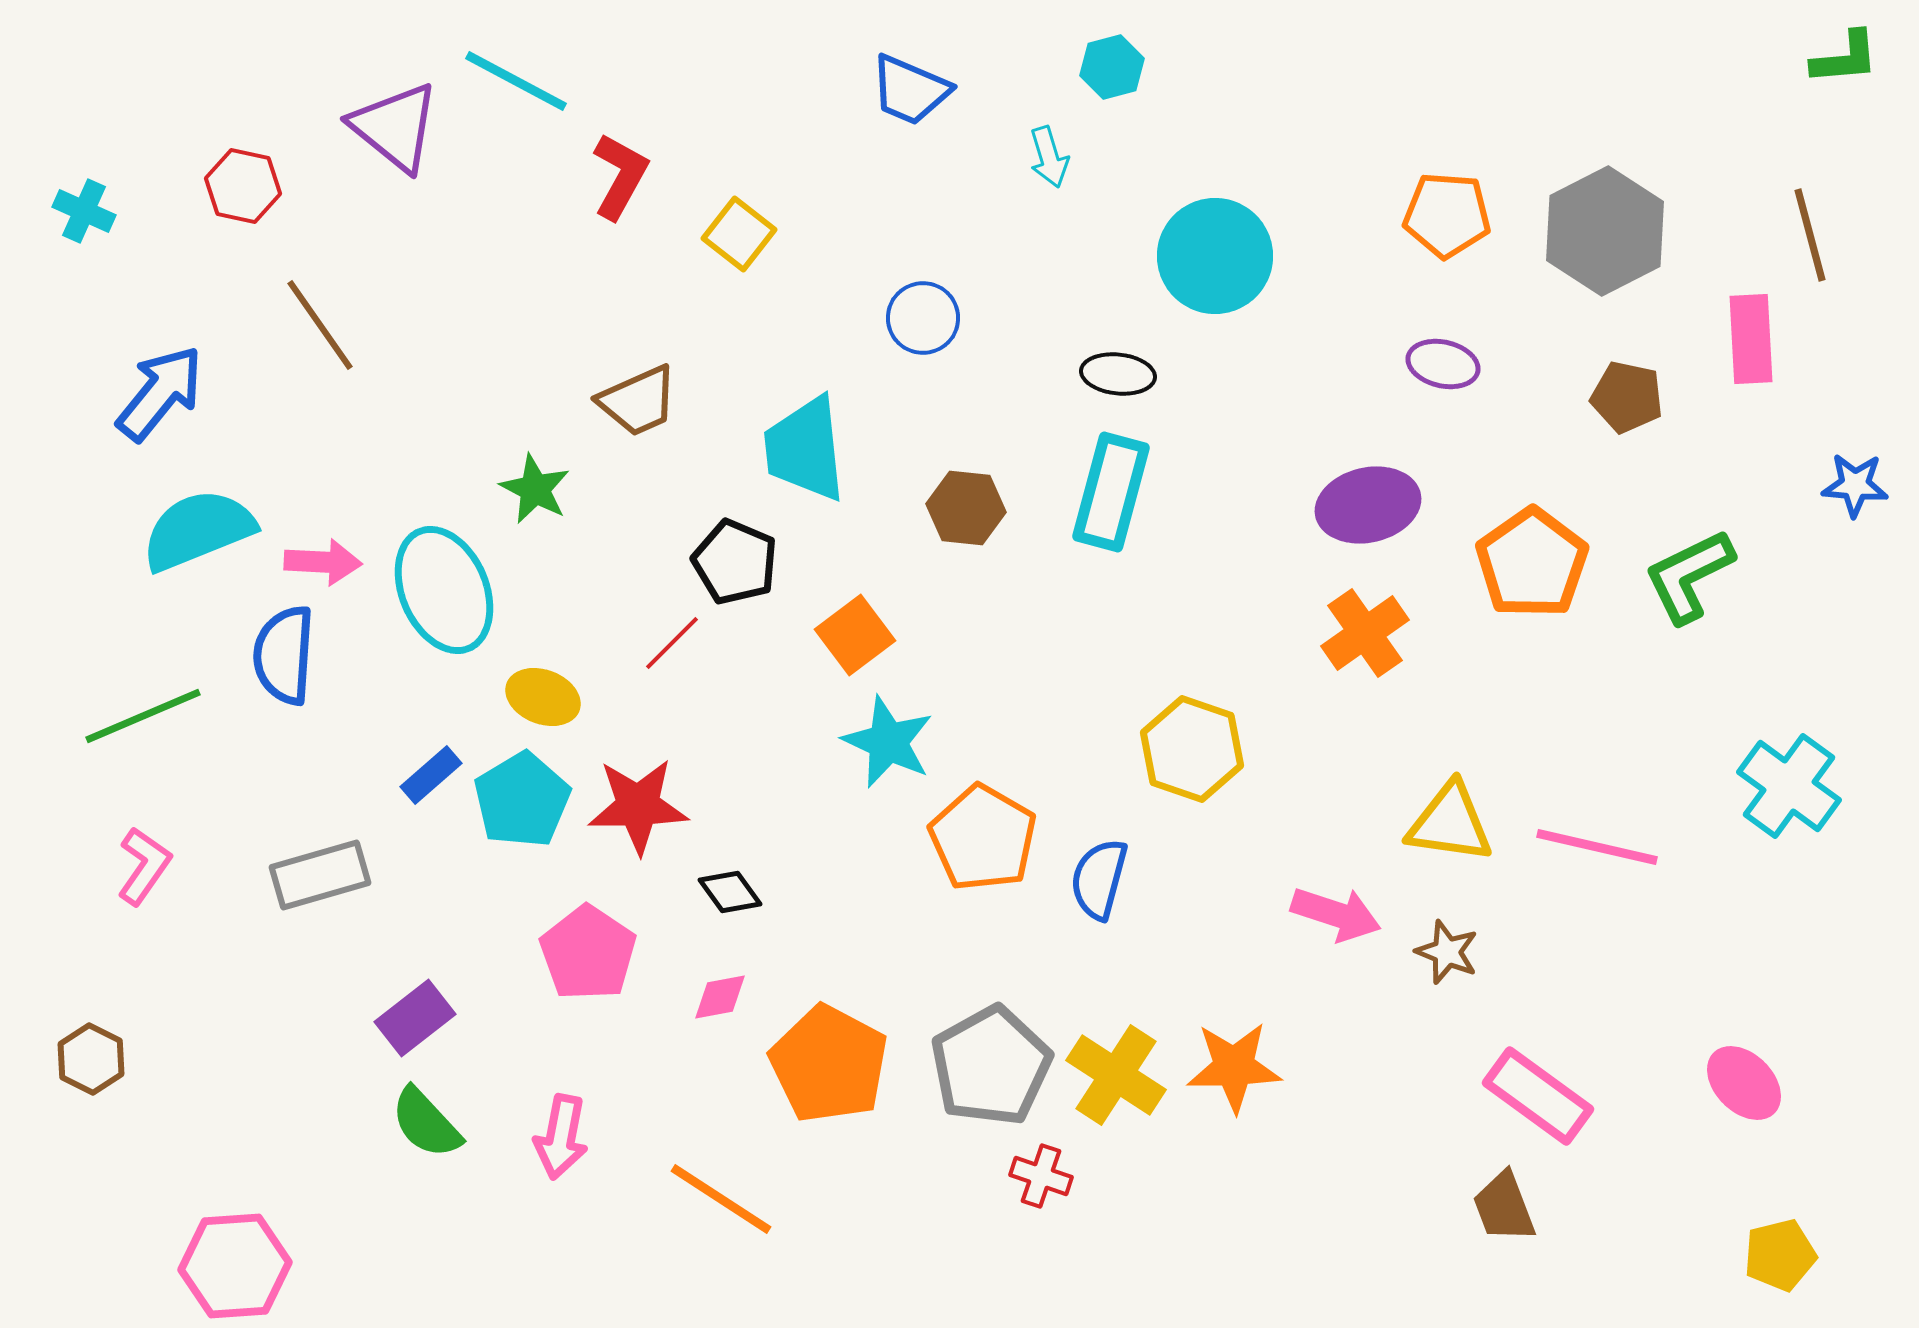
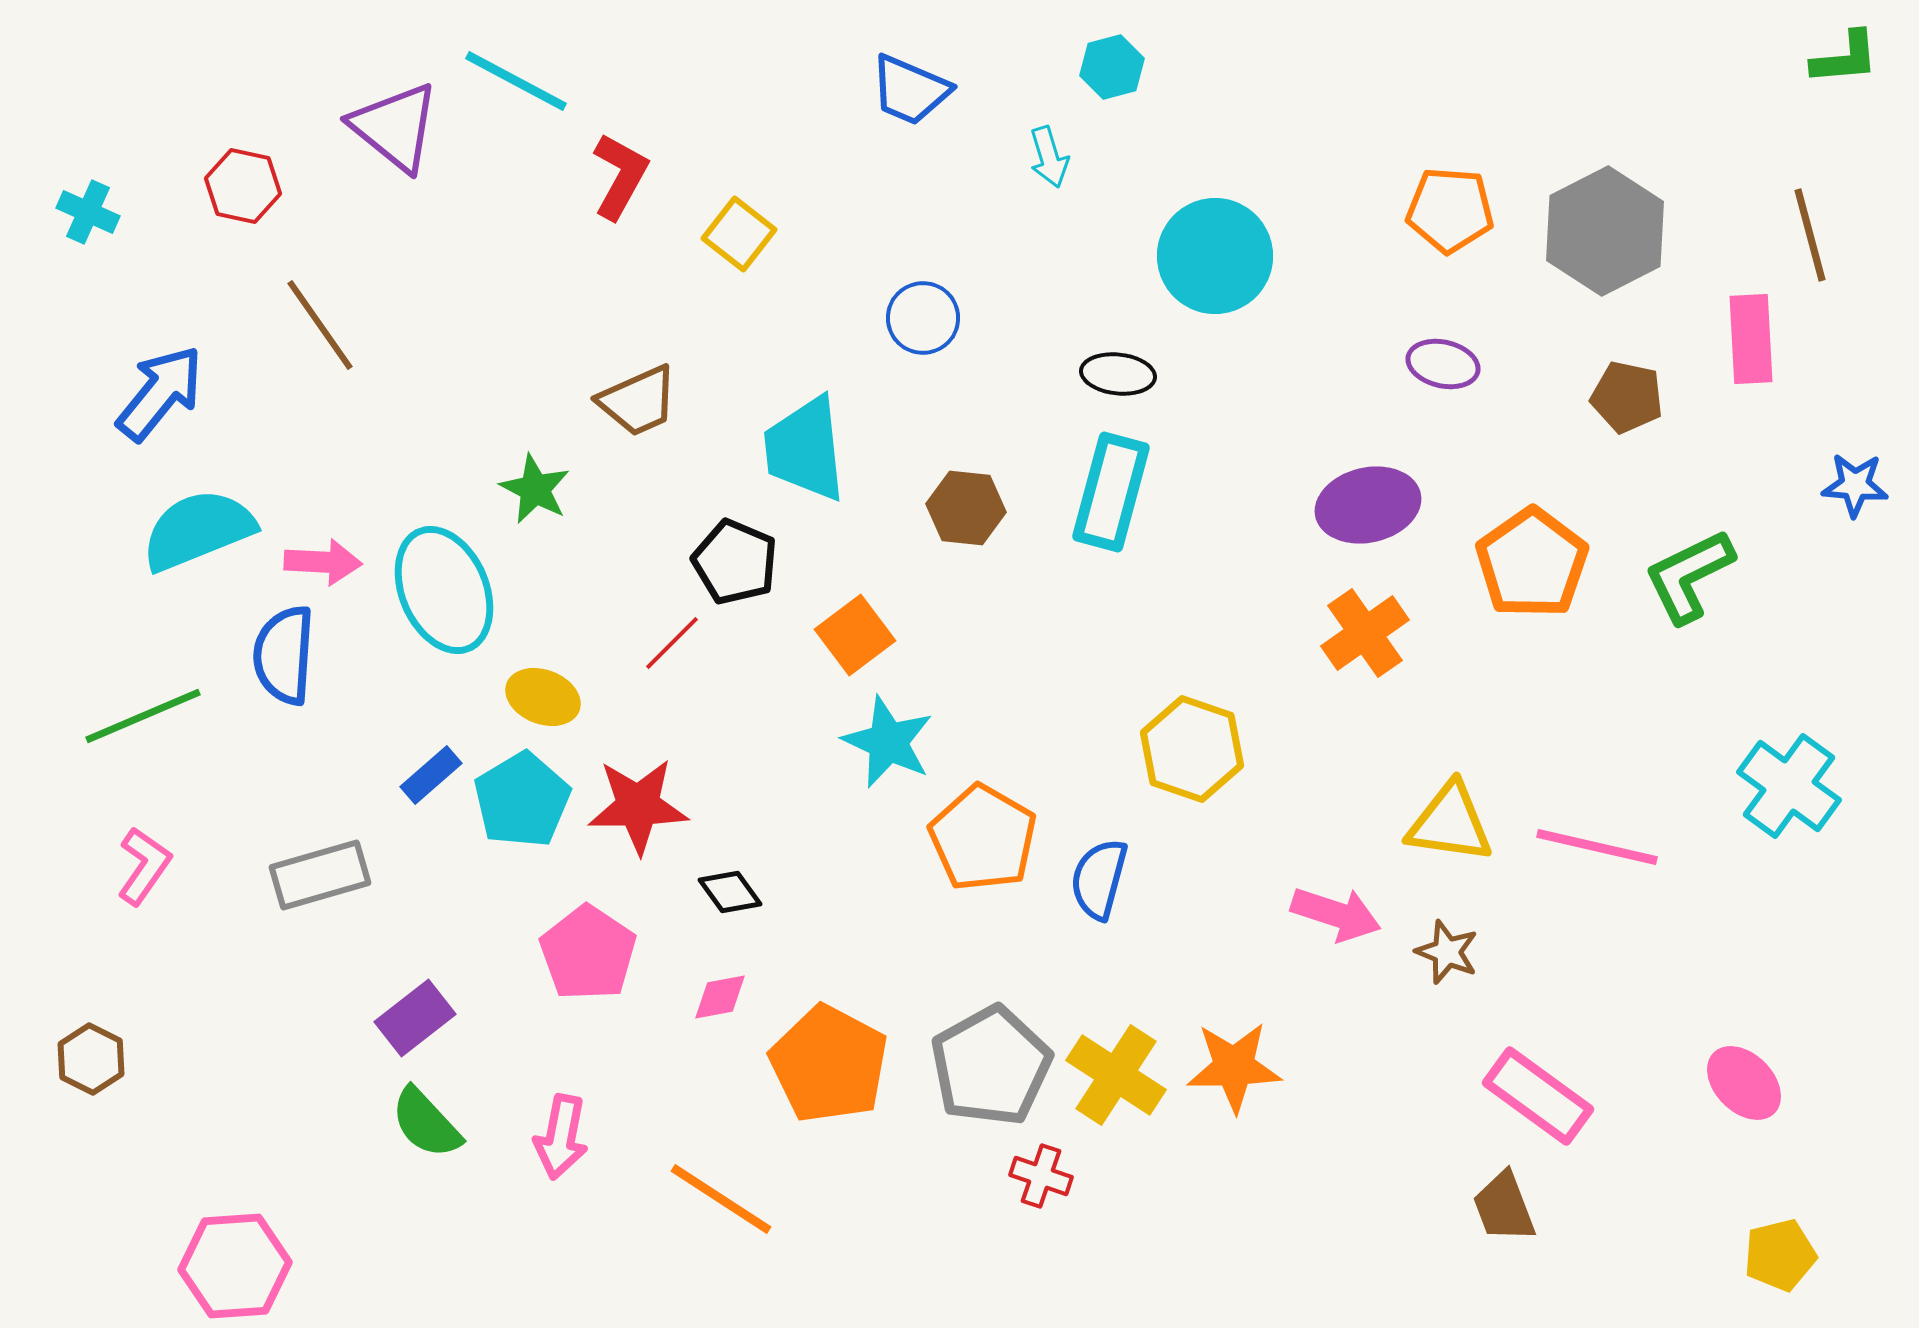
cyan cross at (84, 211): moved 4 px right, 1 px down
orange pentagon at (1447, 215): moved 3 px right, 5 px up
